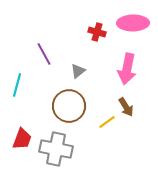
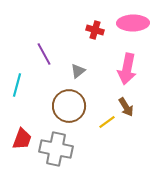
red cross: moved 2 px left, 2 px up
